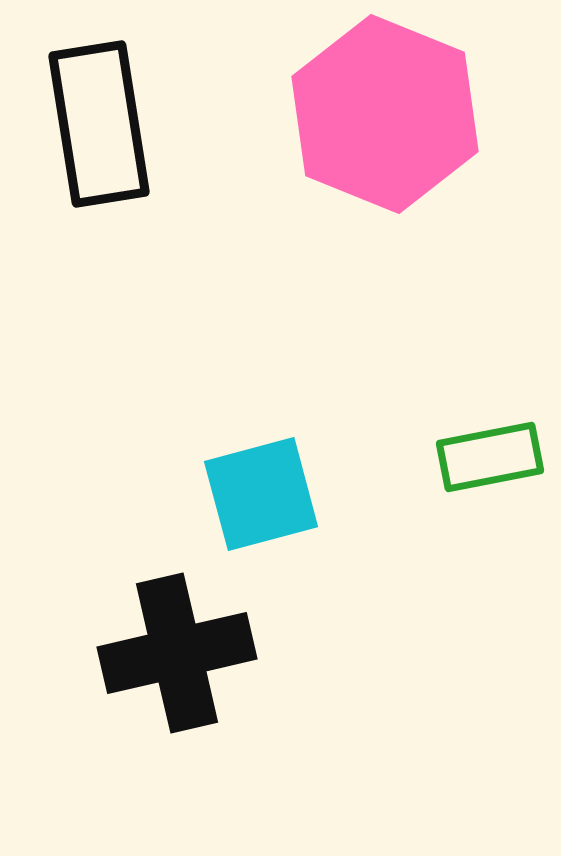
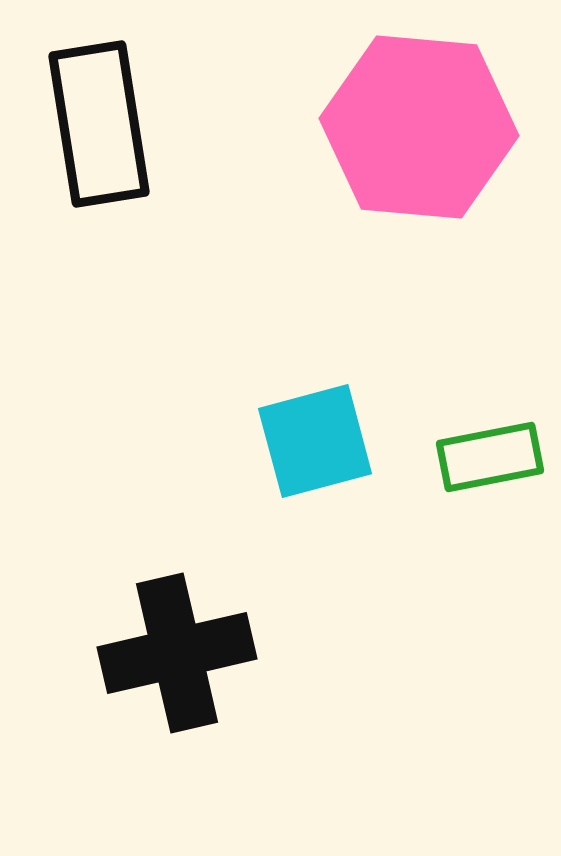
pink hexagon: moved 34 px right, 13 px down; rotated 17 degrees counterclockwise
cyan square: moved 54 px right, 53 px up
